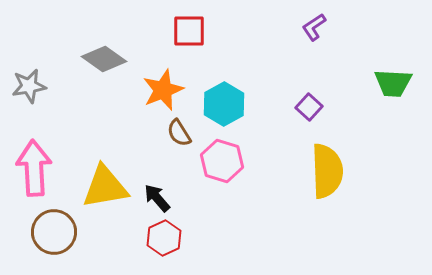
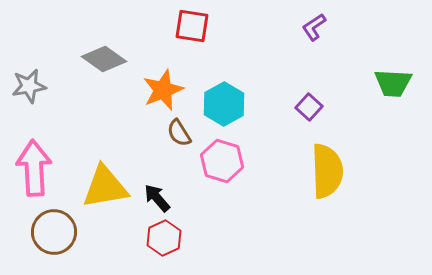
red square: moved 3 px right, 5 px up; rotated 9 degrees clockwise
